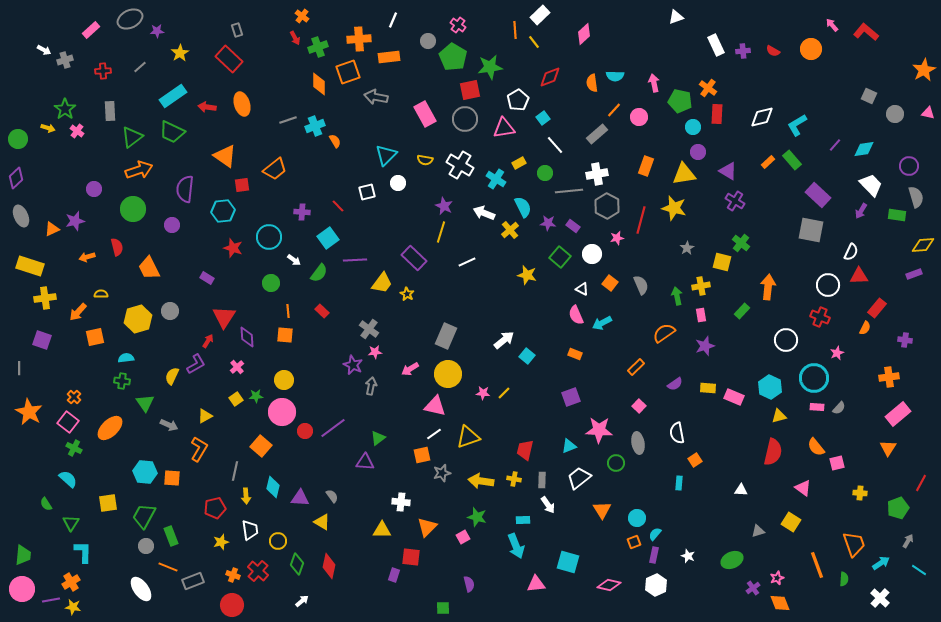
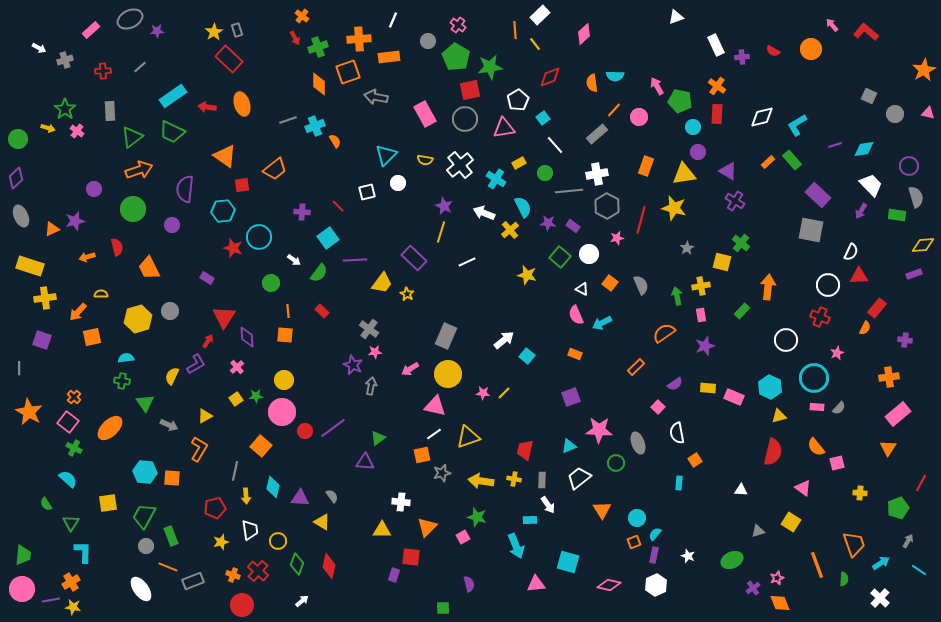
yellow line at (534, 42): moved 1 px right, 2 px down
white arrow at (44, 50): moved 5 px left, 2 px up
purple cross at (743, 51): moved 1 px left, 6 px down
yellow star at (180, 53): moved 34 px right, 21 px up
green pentagon at (453, 57): moved 3 px right
pink arrow at (654, 83): moved 3 px right, 3 px down; rotated 18 degrees counterclockwise
orange cross at (708, 88): moved 9 px right, 2 px up
purple line at (835, 145): rotated 32 degrees clockwise
white cross at (460, 165): rotated 20 degrees clockwise
cyan circle at (269, 237): moved 10 px left
white circle at (592, 254): moved 3 px left
orange square at (95, 337): moved 3 px left
pink square at (639, 406): moved 19 px right, 1 px down
gray ellipse at (638, 443): rotated 10 degrees counterclockwise
cyan rectangle at (523, 520): moved 7 px right
red circle at (232, 605): moved 10 px right
